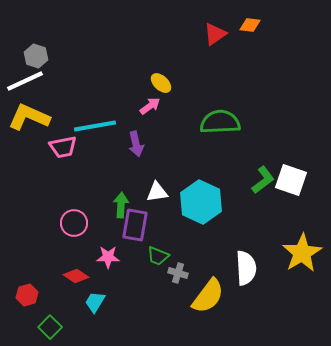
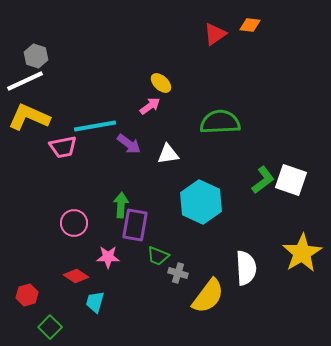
purple arrow: moved 7 px left; rotated 40 degrees counterclockwise
white triangle: moved 11 px right, 38 px up
cyan trapezoid: rotated 15 degrees counterclockwise
